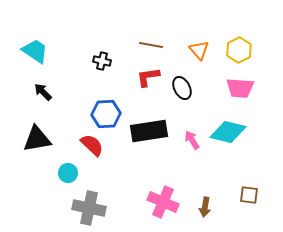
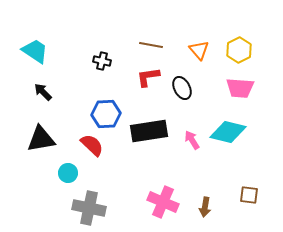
black triangle: moved 4 px right
